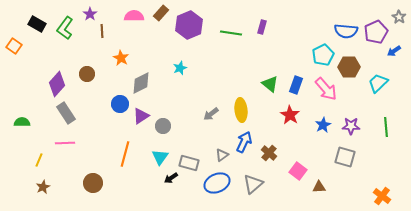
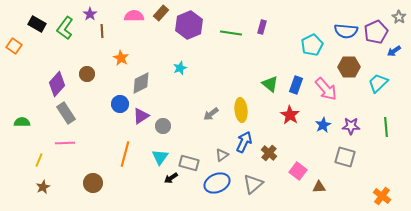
cyan pentagon at (323, 55): moved 11 px left, 10 px up
